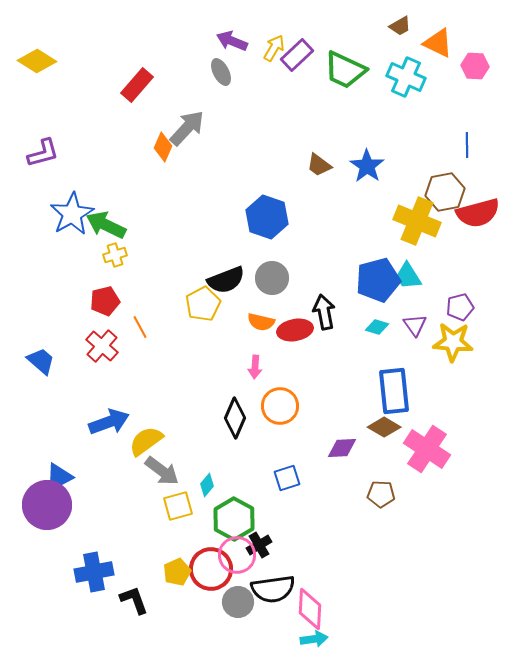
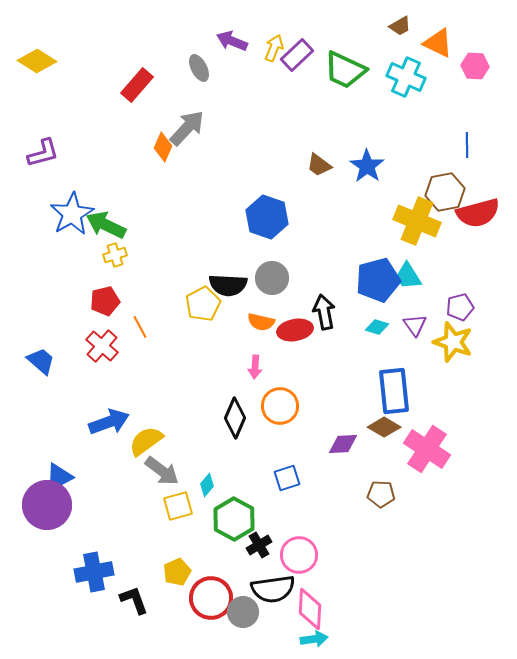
yellow arrow at (274, 48): rotated 8 degrees counterclockwise
gray ellipse at (221, 72): moved 22 px left, 4 px up
black semicircle at (226, 280): moved 2 px right, 5 px down; rotated 24 degrees clockwise
yellow star at (453, 342): rotated 15 degrees clockwise
purple diamond at (342, 448): moved 1 px right, 4 px up
pink circle at (237, 555): moved 62 px right
red circle at (211, 569): moved 29 px down
gray circle at (238, 602): moved 5 px right, 10 px down
